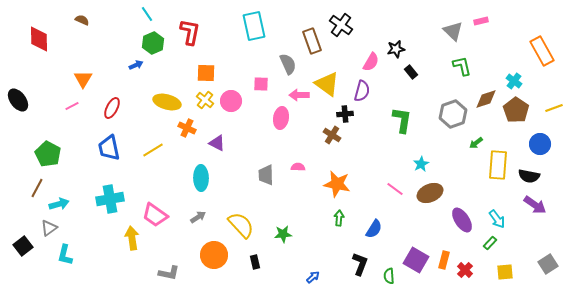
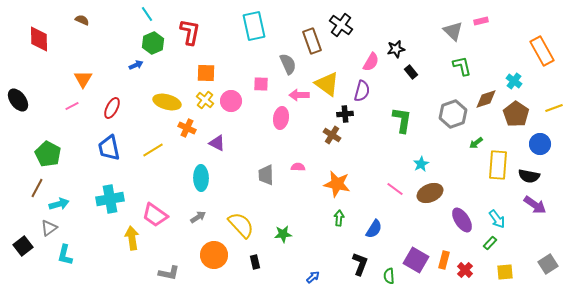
brown pentagon at (516, 110): moved 4 px down
